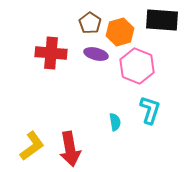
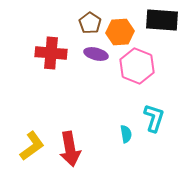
orange hexagon: rotated 12 degrees clockwise
cyan L-shape: moved 4 px right, 8 px down
cyan semicircle: moved 11 px right, 12 px down
